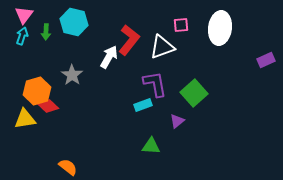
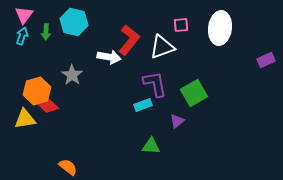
white arrow: rotated 70 degrees clockwise
green square: rotated 12 degrees clockwise
